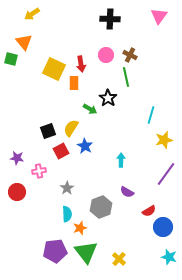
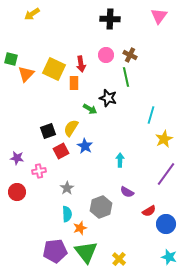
orange triangle: moved 2 px right, 32 px down; rotated 24 degrees clockwise
black star: rotated 18 degrees counterclockwise
yellow star: moved 1 px up; rotated 12 degrees counterclockwise
cyan arrow: moved 1 px left
blue circle: moved 3 px right, 3 px up
